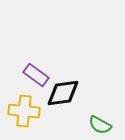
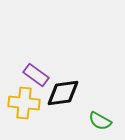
yellow cross: moved 8 px up
green semicircle: moved 4 px up
